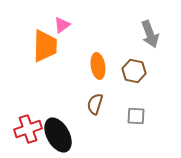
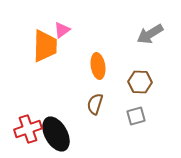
pink triangle: moved 5 px down
gray arrow: rotated 80 degrees clockwise
brown hexagon: moved 6 px right, 11 px down; rotated 10 degrees counterclockwise
gray square: rotated 18 degrees counterclockwise
black ellipse: moved 2 px left, 1 px up
